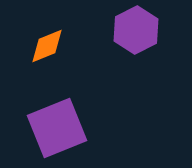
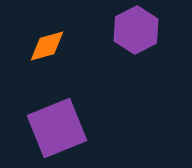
orange diamond: rotated 6 degrees clockwise
